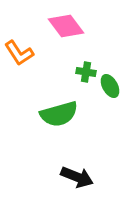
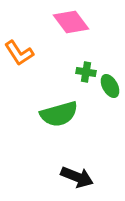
pink diamond: moved 5 px right, 4 px up
